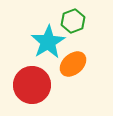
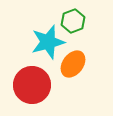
cyan star: rotated 16 degrees clockwise
orange ellipse: rotated 12 degrees counterclockwise
